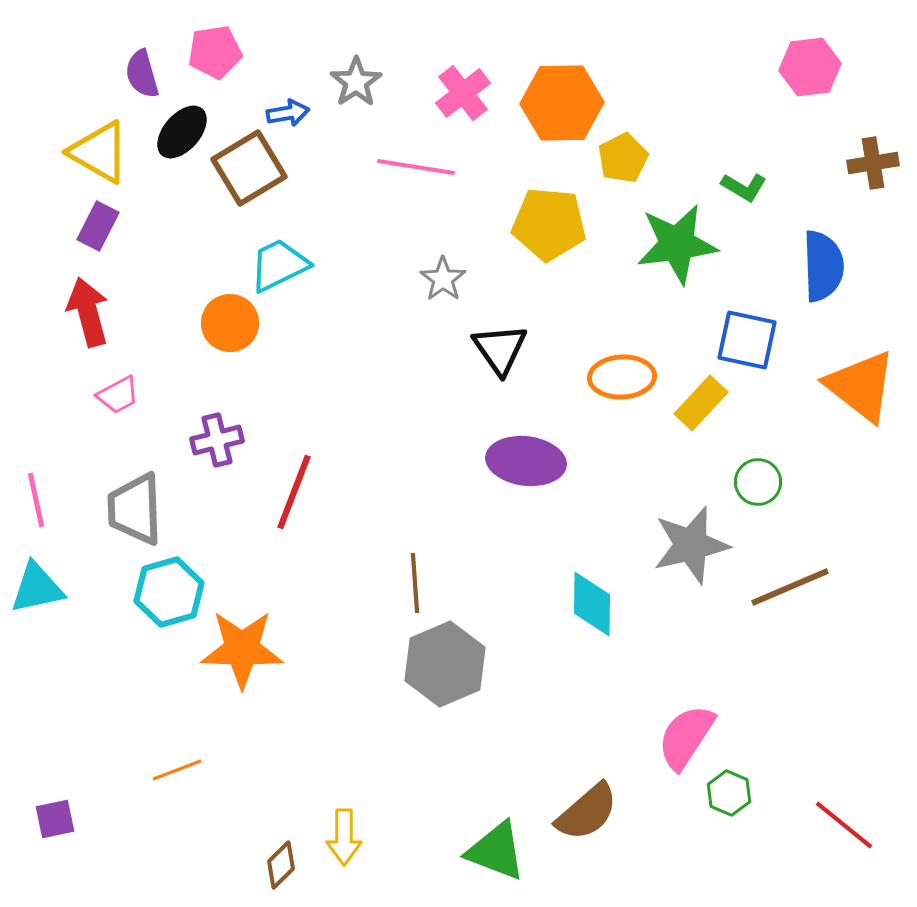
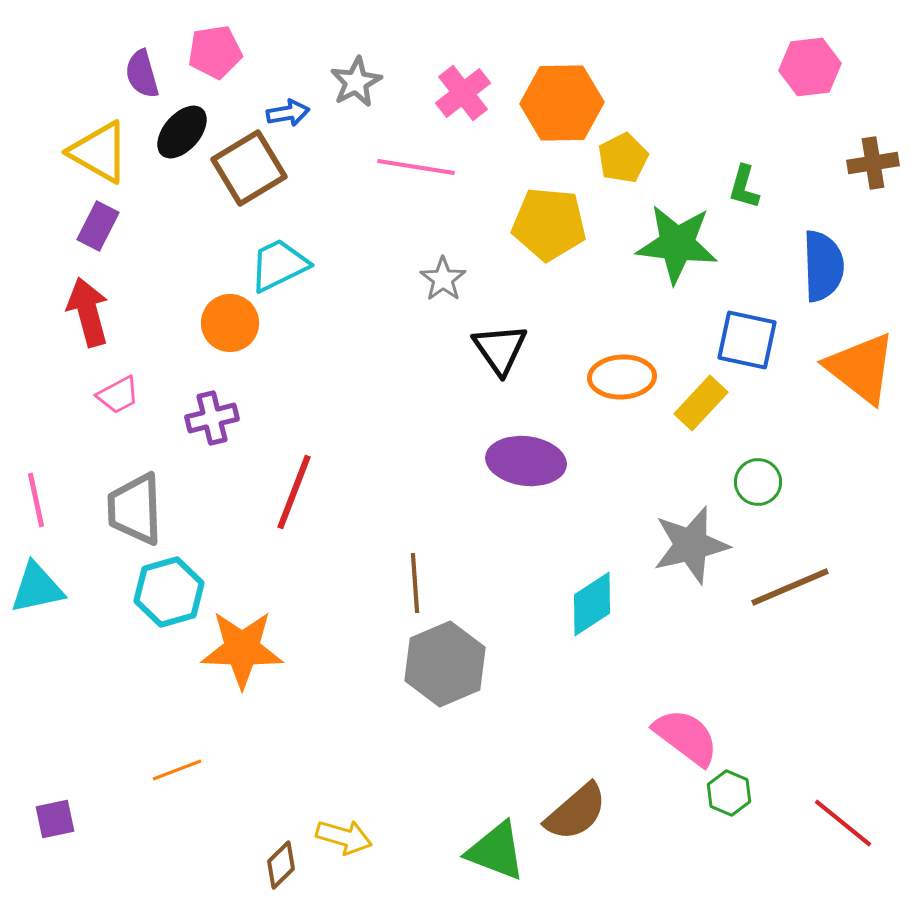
gray star at (356, 82): rotated 6 degrees clockwise
green L-shape at (744, 187): rotated 75 degrees clockwise
green star at (677, 244): rotated 14 degrees clockwise
orange triangle at (861, 386): moved 18 px up
purple cross at (217, 440): moved 5 px left, 22 px up
cyan diamond at (592, 604): rotated 56 degrees clockwise
pink semicircle at (686, 737): rotated 94 degrees clockwise
brown semicircle at (587, 812): moved 11 px left
red line at (844, 825): moved 1 px left, 2 px up
yellow arrow at (344, 837): rotated 74 degrees counterclockwise
